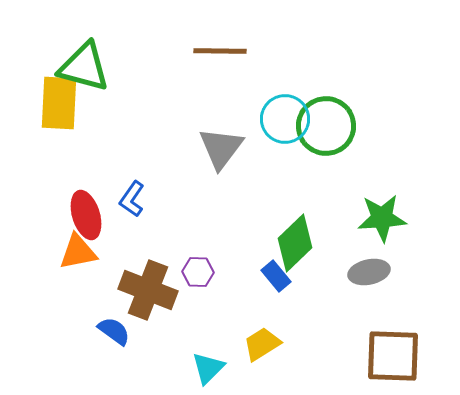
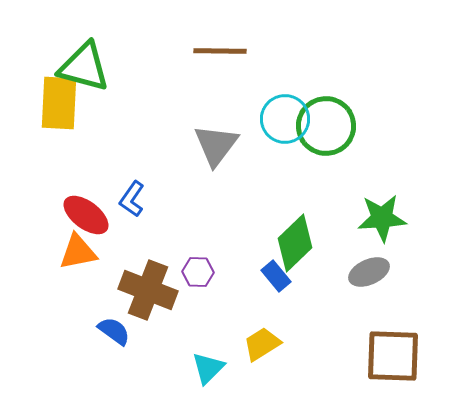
gray triangle: moved 5 px left, 3 px up
red ellipse: rotated 36 degrees counterclockwise
gray ellipse: rotated 12 degrees counterclockwise
